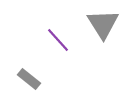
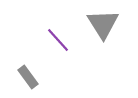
gray rectangle: moved 1 px left, 2 px up; rotated 15 degrees clockwise
